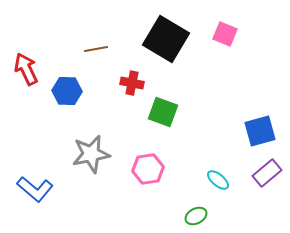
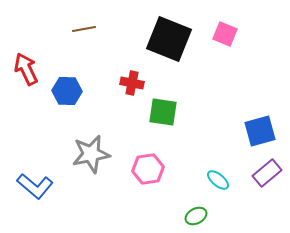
black square: moved 3 px right; rotated 9 degrees counterclockwise
brown line: moved 12 px left, 20 px up
green square: rotated 12 degrees counterclockwise
blue L-shape: moved 3 px up
